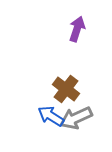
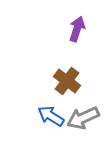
brown cross: moved 1 px right, 8 px up
gray arrow: moved 7 px right
